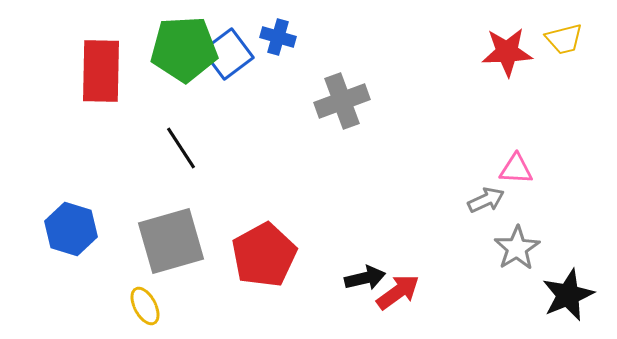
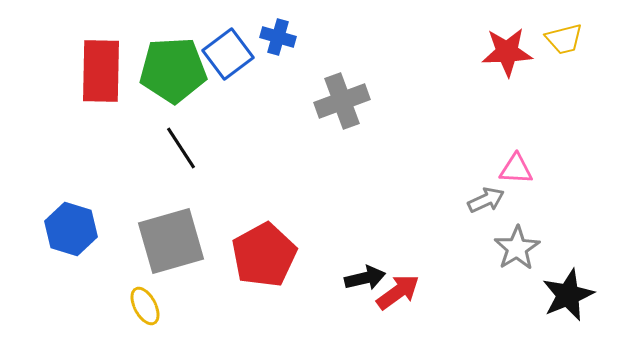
green pentagon: moved 11 px left, 21 px down
